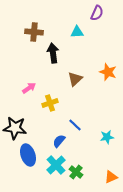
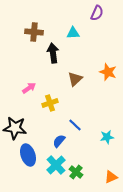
cyan triangle: moved 4 px left, 1 px down
